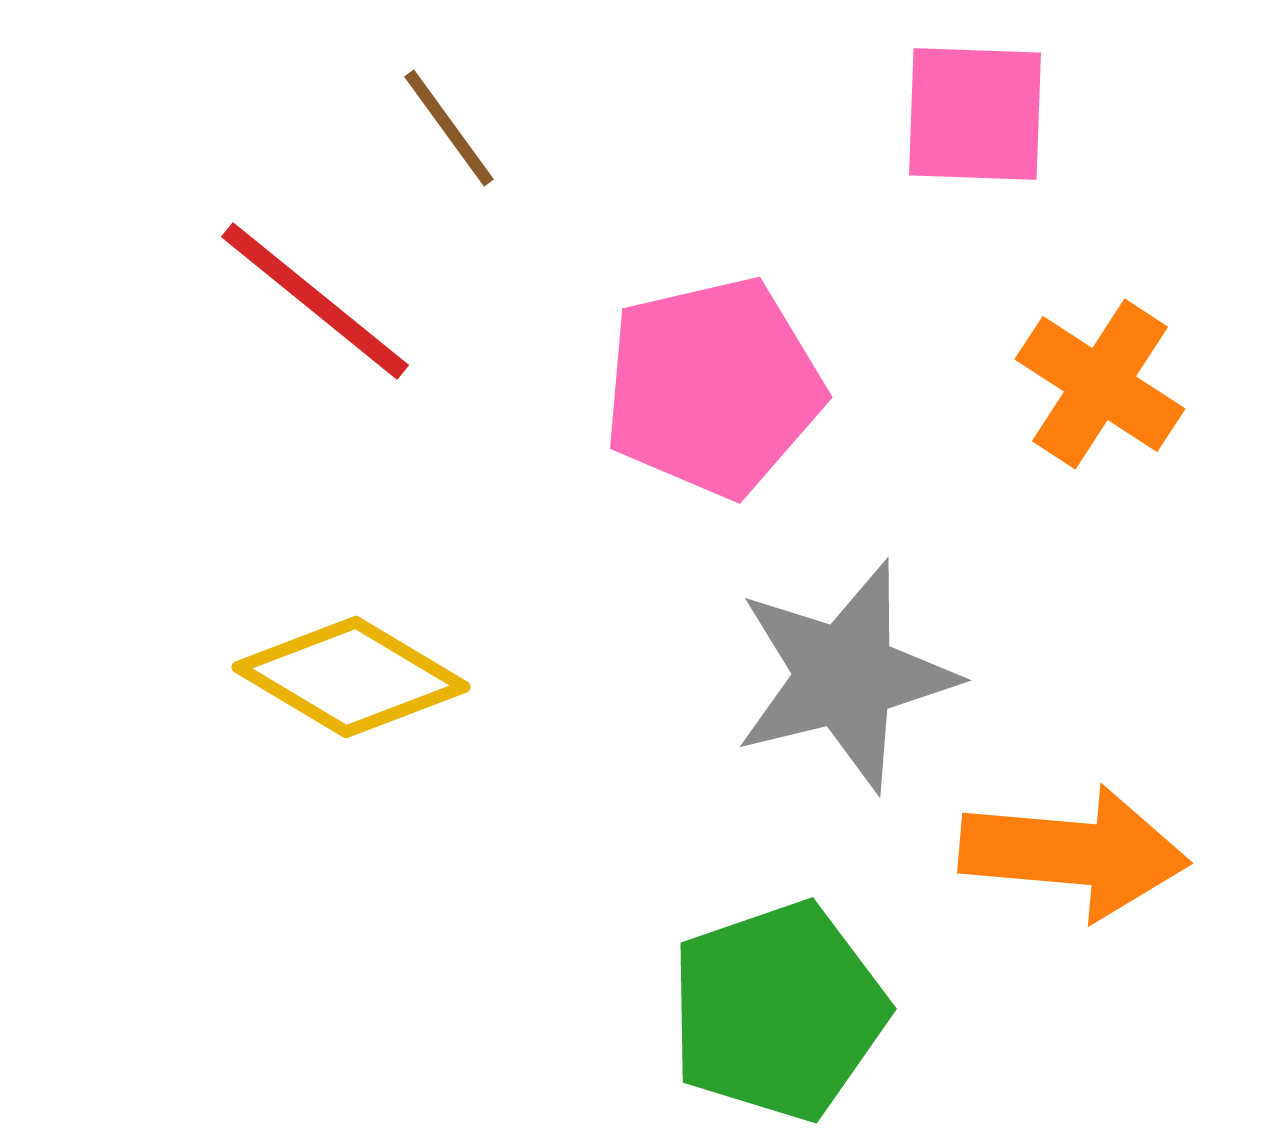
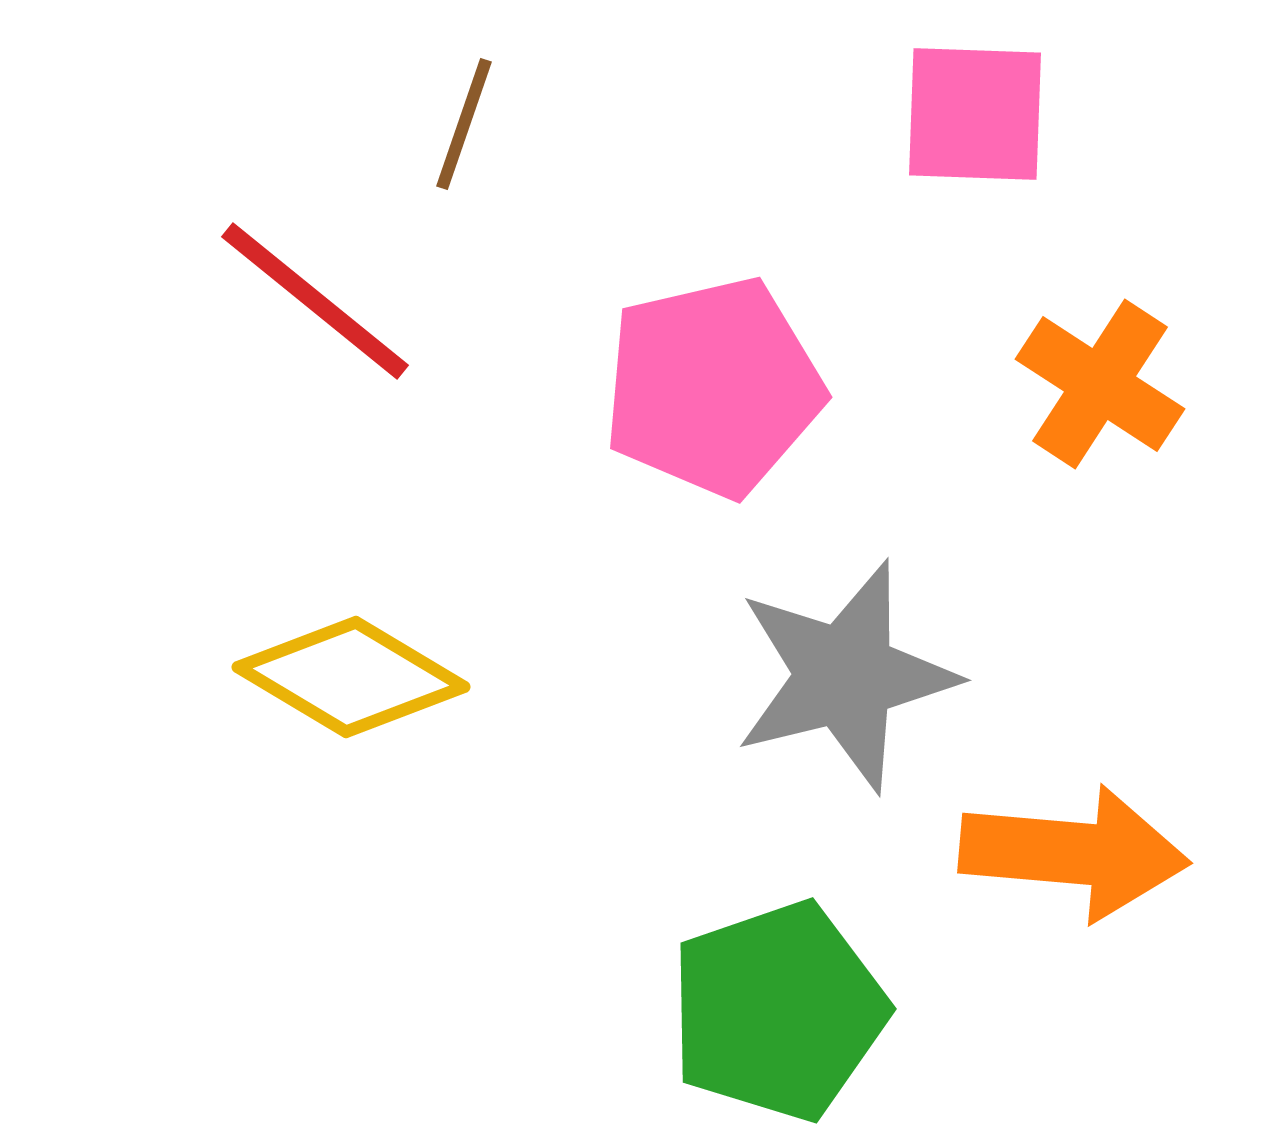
brown line: moved 15 px right, 4 px up; rotated 55 degrees clockwise
